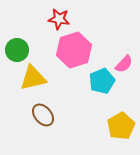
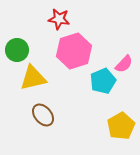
pink hexagon: moved 1 px down
cyan pentagon: moved 1 px right
